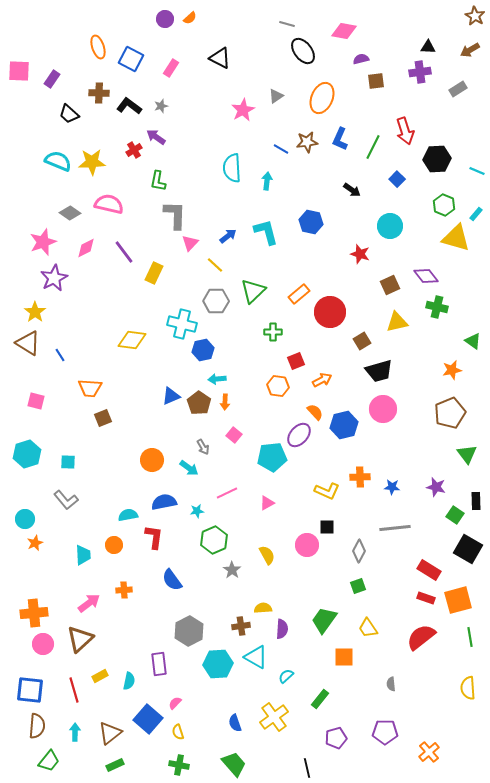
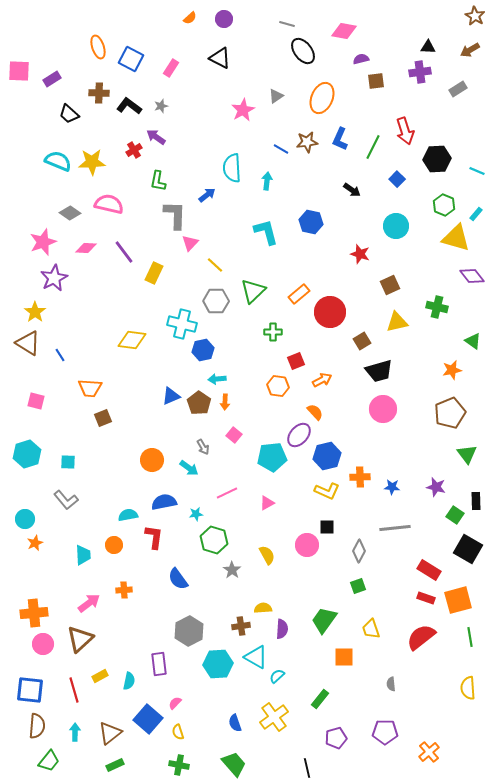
purple circle at (165, 19): moved 59 px right
purple rectangle at (52, 79): rotated 24 degrees clockwise
cyan circle at (390, 226): moved 6 px right
blue arrow at (228, 236): moved 21 px left, 41 px up
pink diamond at (86, 248): rotated 30 degrees clockwise
purple diamond at (426, 276): moved 46 px right
blue hexagon at (344, 425): moved 17 px left, 31 px down
cyan star at (197, 511): moved 1 px left, 3 px down
green hexagon at (214, 540): rotated 20 degrees counterclockwise
blue semicircle at (172, 580): moved 6 px right, 1 px up
yellow trapezoid at (368, 628): moved 3 px right, 1 px down; rotated 15 degrees clockwise
cyan semicircle at (286, 676): moved 9 px left
